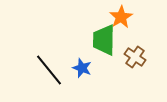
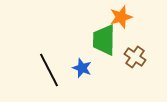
orange star: rotated 15 degrees clockwise
black line: rotated 12 degrees clockwise
